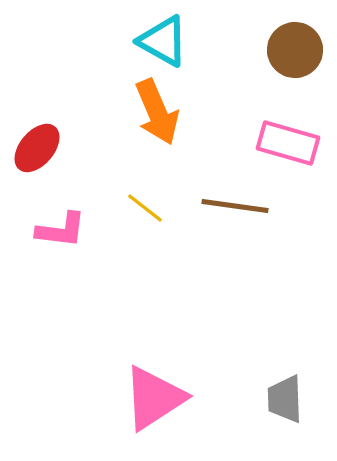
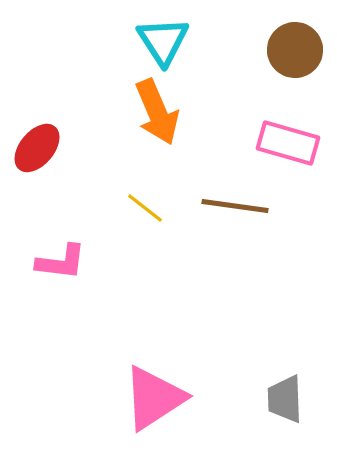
cyan triangle: rotated 28 degrees clockwise
pink L-shape: moved 32 px down
